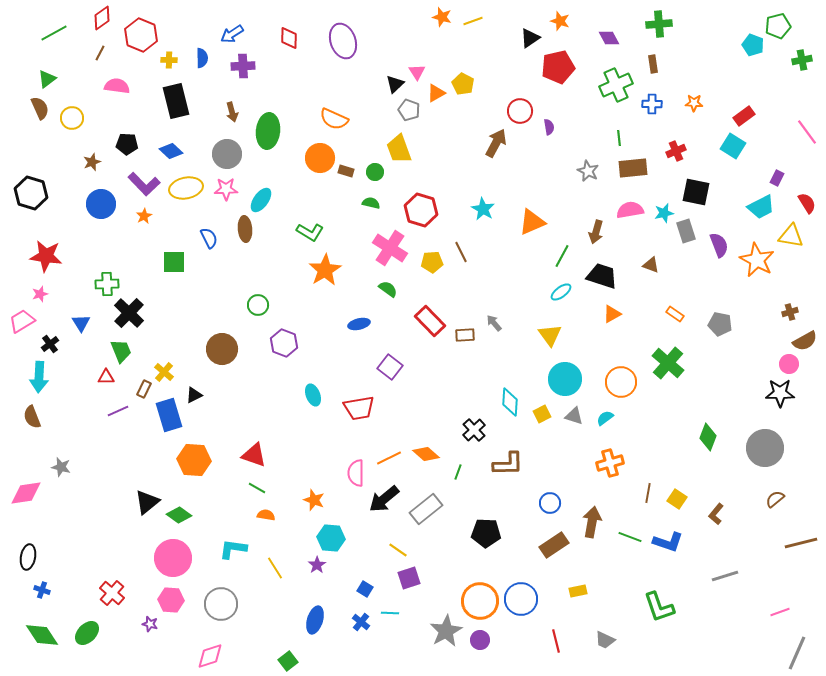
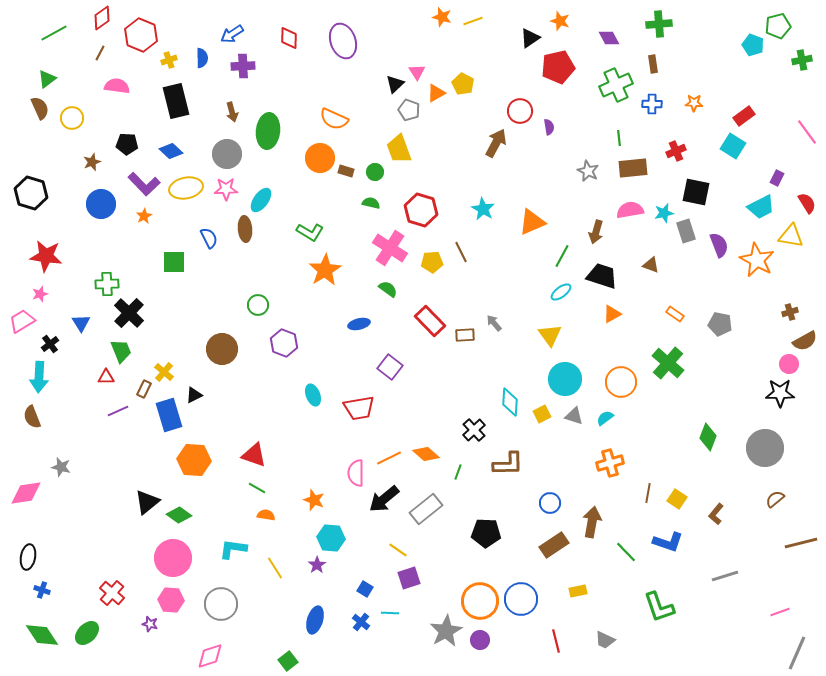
yellow cross at (169, 60): rotated 21 degrees counterclockwise
green line at (630, 537): moved 4 px left, 15 px down; rotated 25 degrees clockwise
